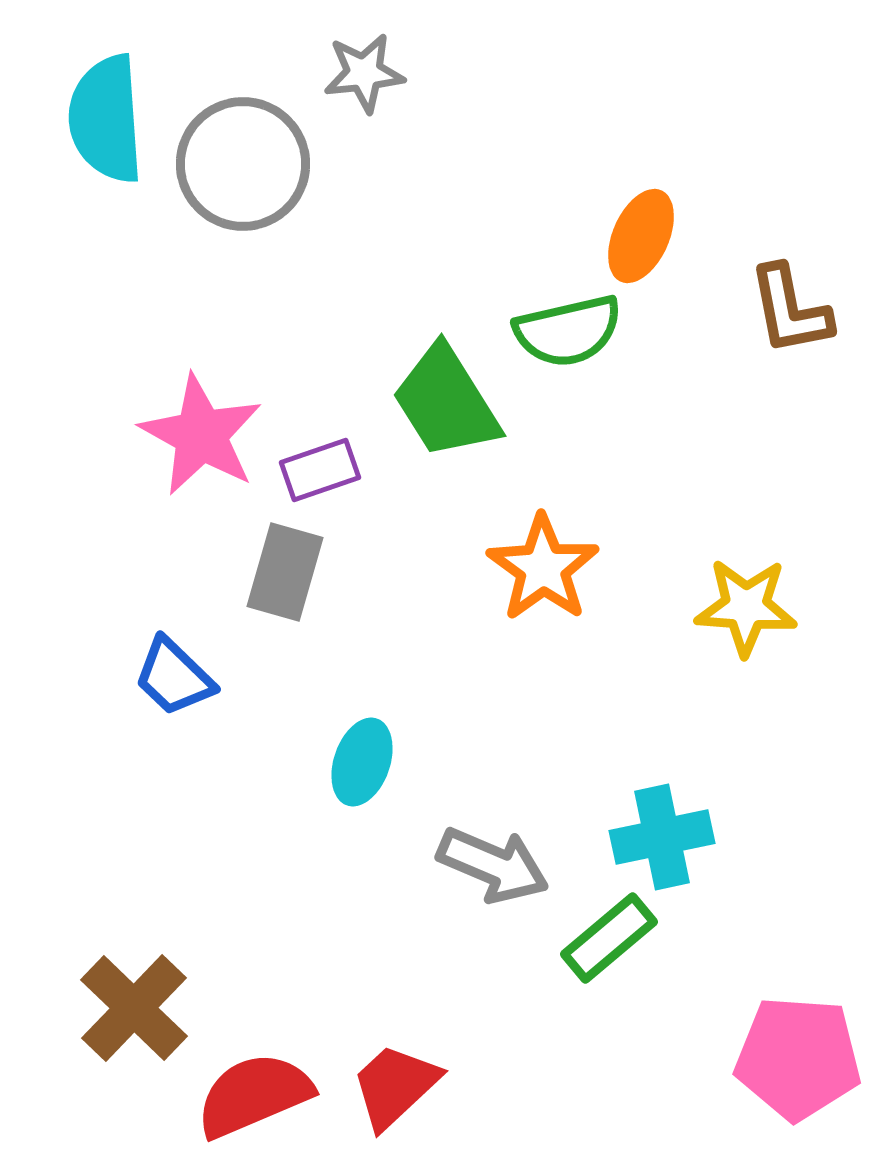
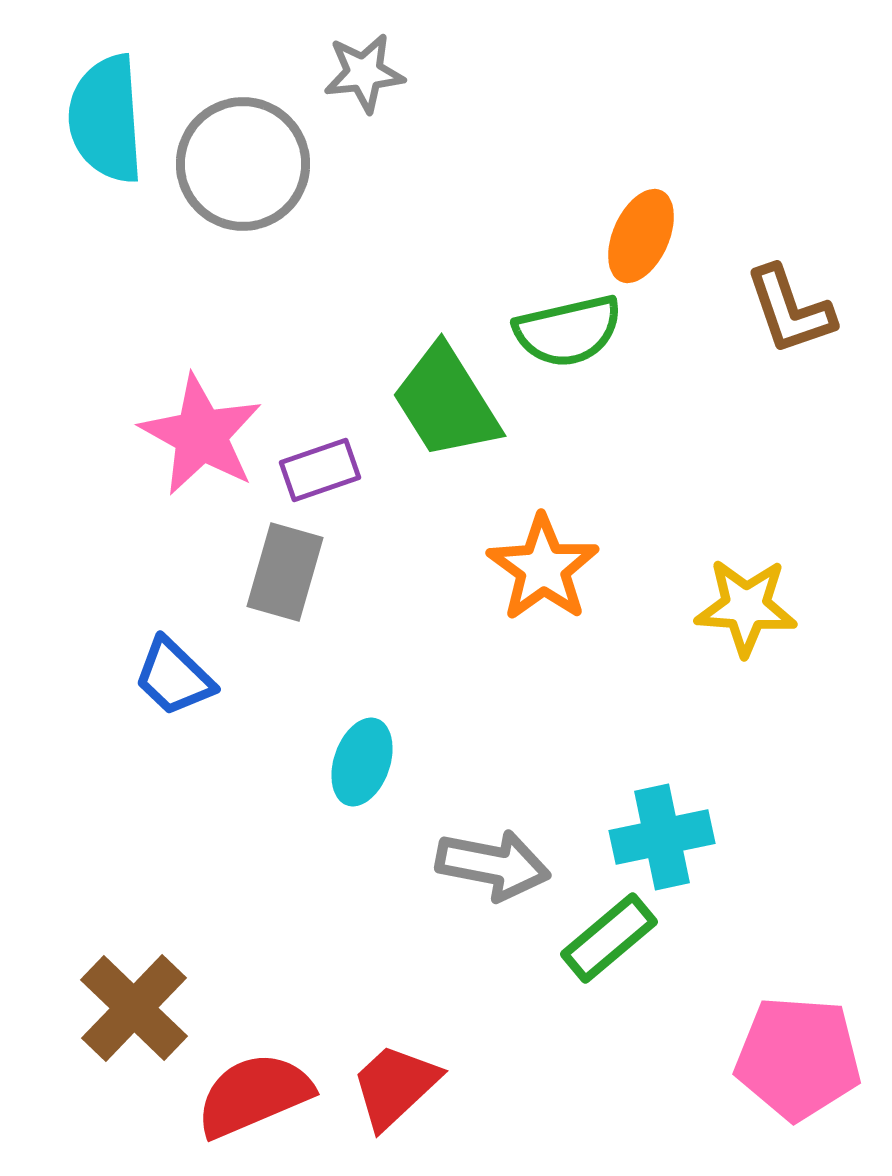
brown L-shape: rotated 8 degrees counterclockwise
gray arrow: rotated 12 degrees counterclockwise
